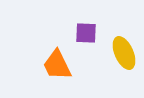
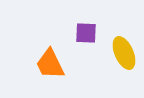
orange trapezoid: moved 7 px left, 1 px up
